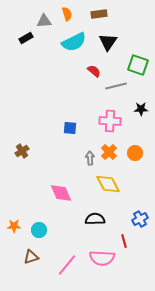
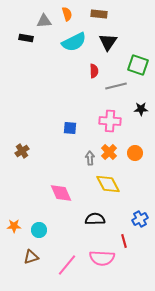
brown rectangle: rotated 14 degrees clockwise
black rectangle: rotated 40 degrees clockwise
red semicircle: rotated 48 degrees clockwise
